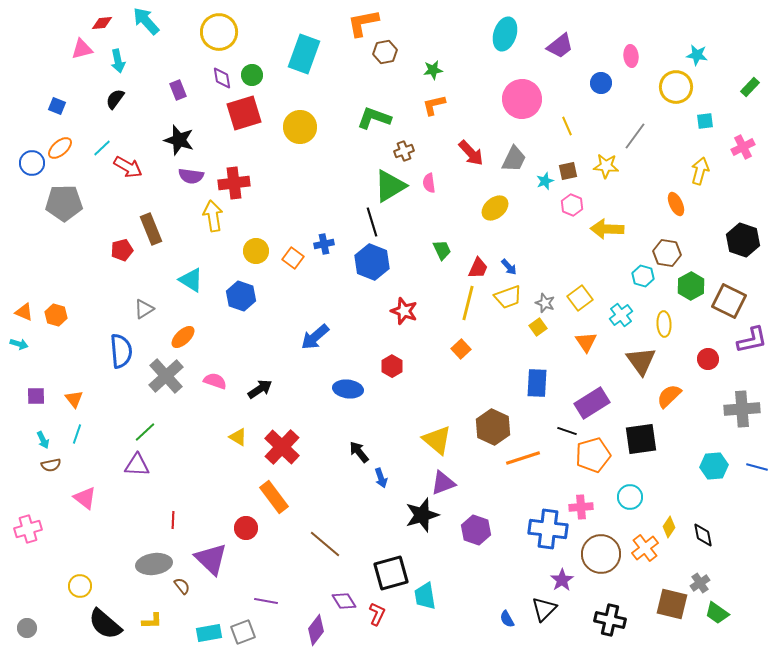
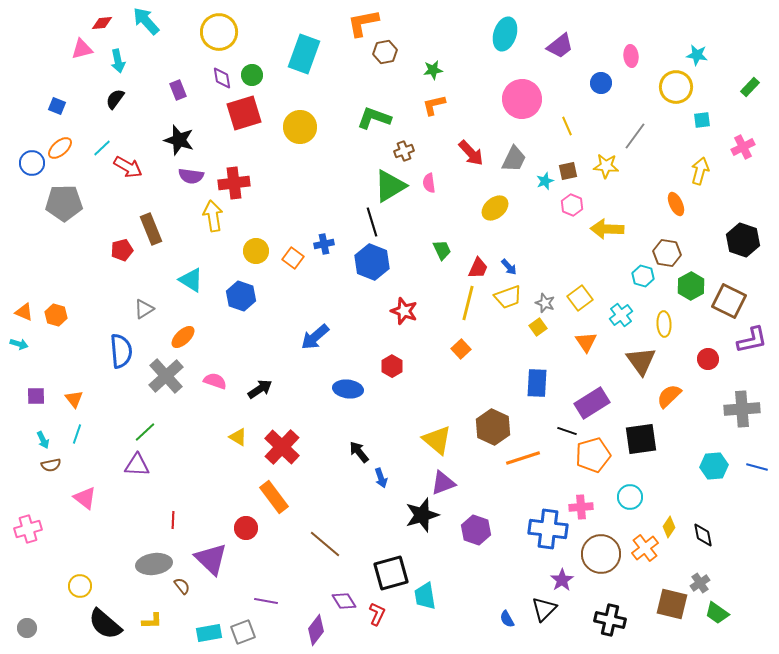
cyan square at (705, 121): moved 3 px left, 1 px up
